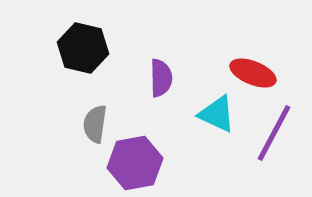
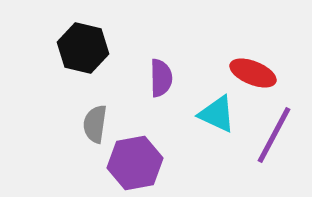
purple line: moved 2 px down
